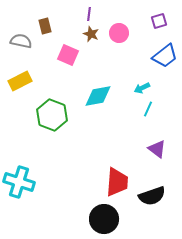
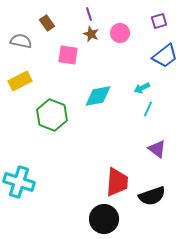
purple line: rotated 24 degrees counterclockwise
brown rectangle: moved 2 px right, 3 px up; rotated 21 degrees counterclockwise
pink circle: moved 1 px right
pink square: rotated 15 degrees counterclockwise
